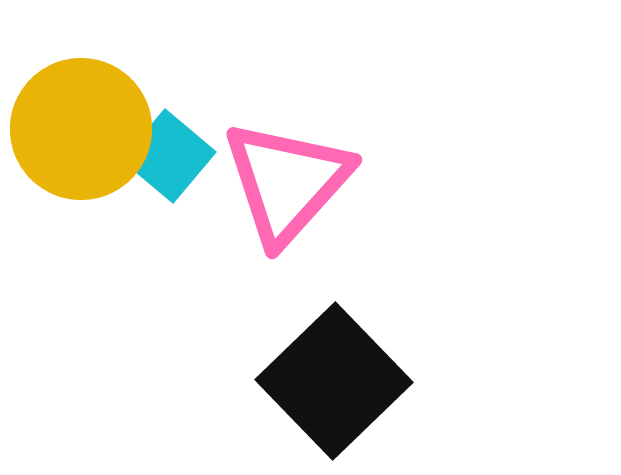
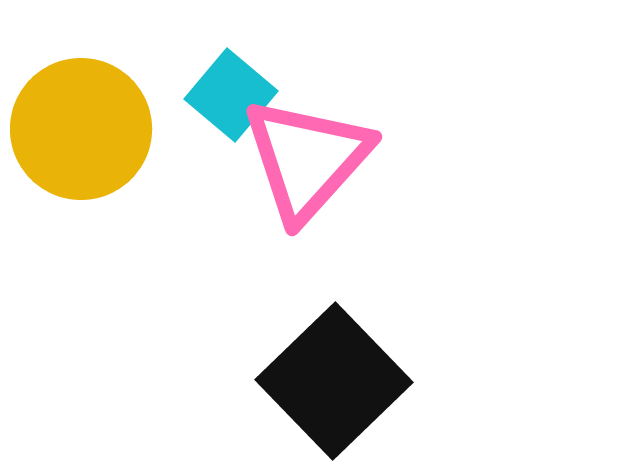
cyan square: moved 62 px right, 61 px up
pink triangle: moved 20 px right, 23 px up
